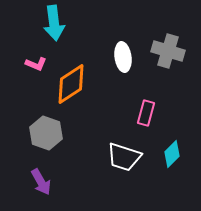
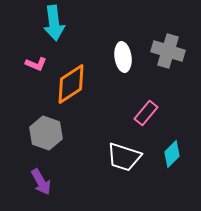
pink rectangle: rotated 25 degrees clockwise
